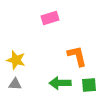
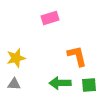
yellow star: moved 2 px up; rotated 30 degrees counterclockwise
gray triangle: moved 1 px left
